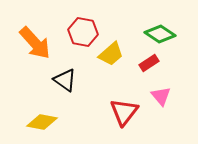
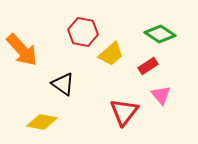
orange arrow: moved 13 px left, 7 px down
red rectangle: moved 1 px left, 3 px down
black triangle: moved 2 px left, 4 px down
pink triangle: moved 1 px up
